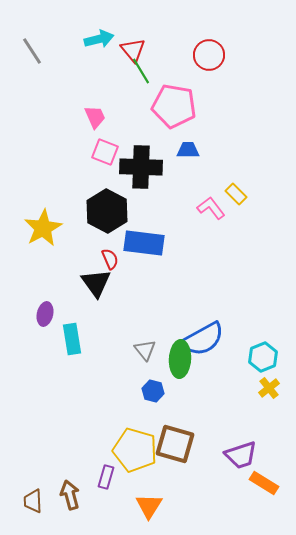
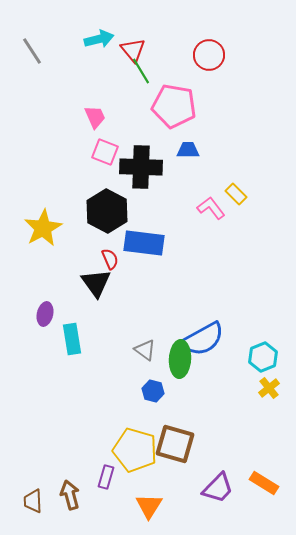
gray triangle: rotated 15 degrees counterclockwise
purple trapezoid: moved 23 px left, 33 px down; rotated 28 degrees counterclockwise
